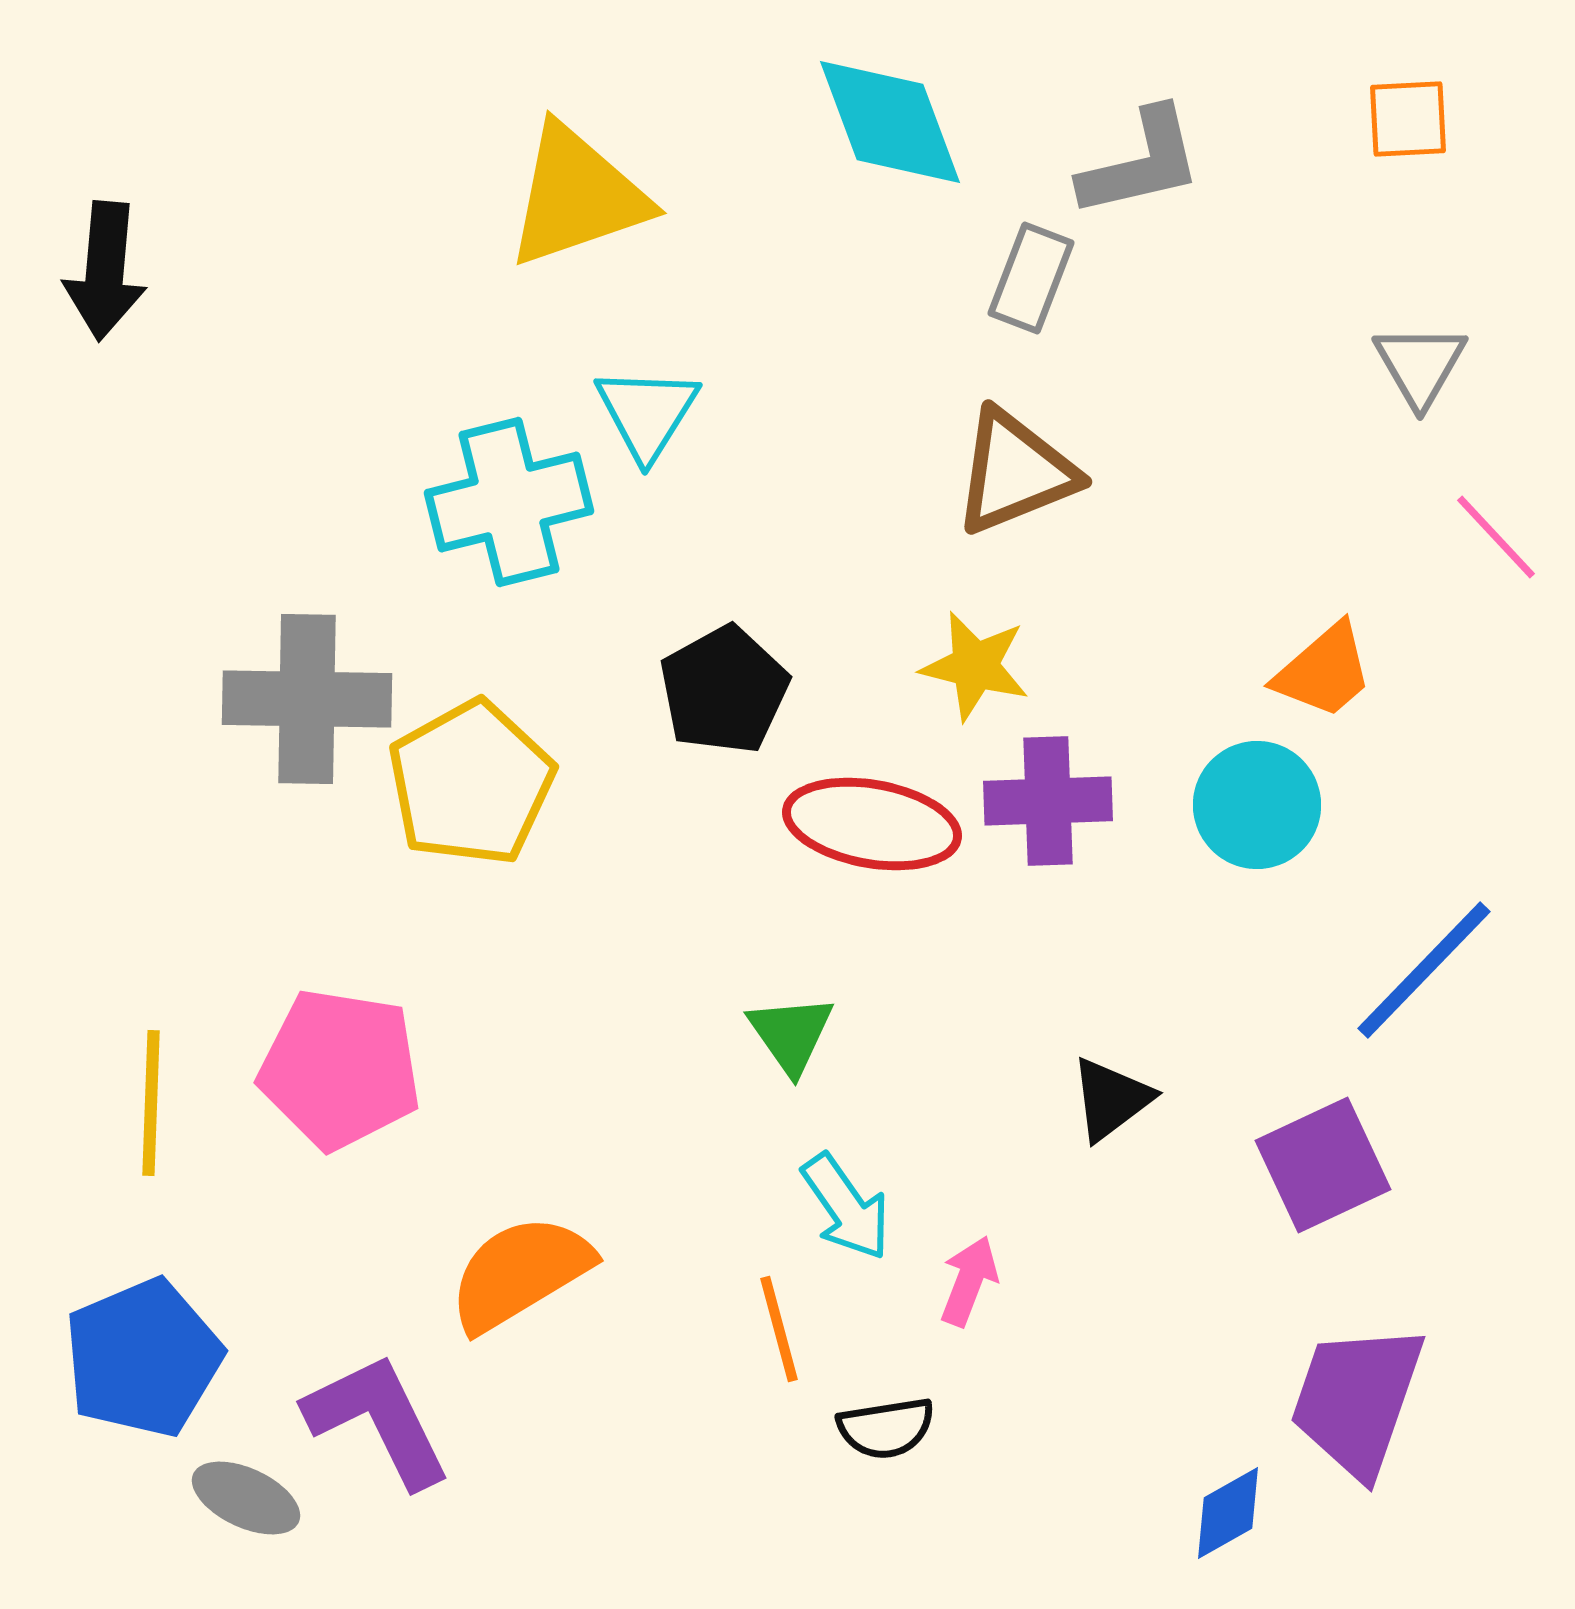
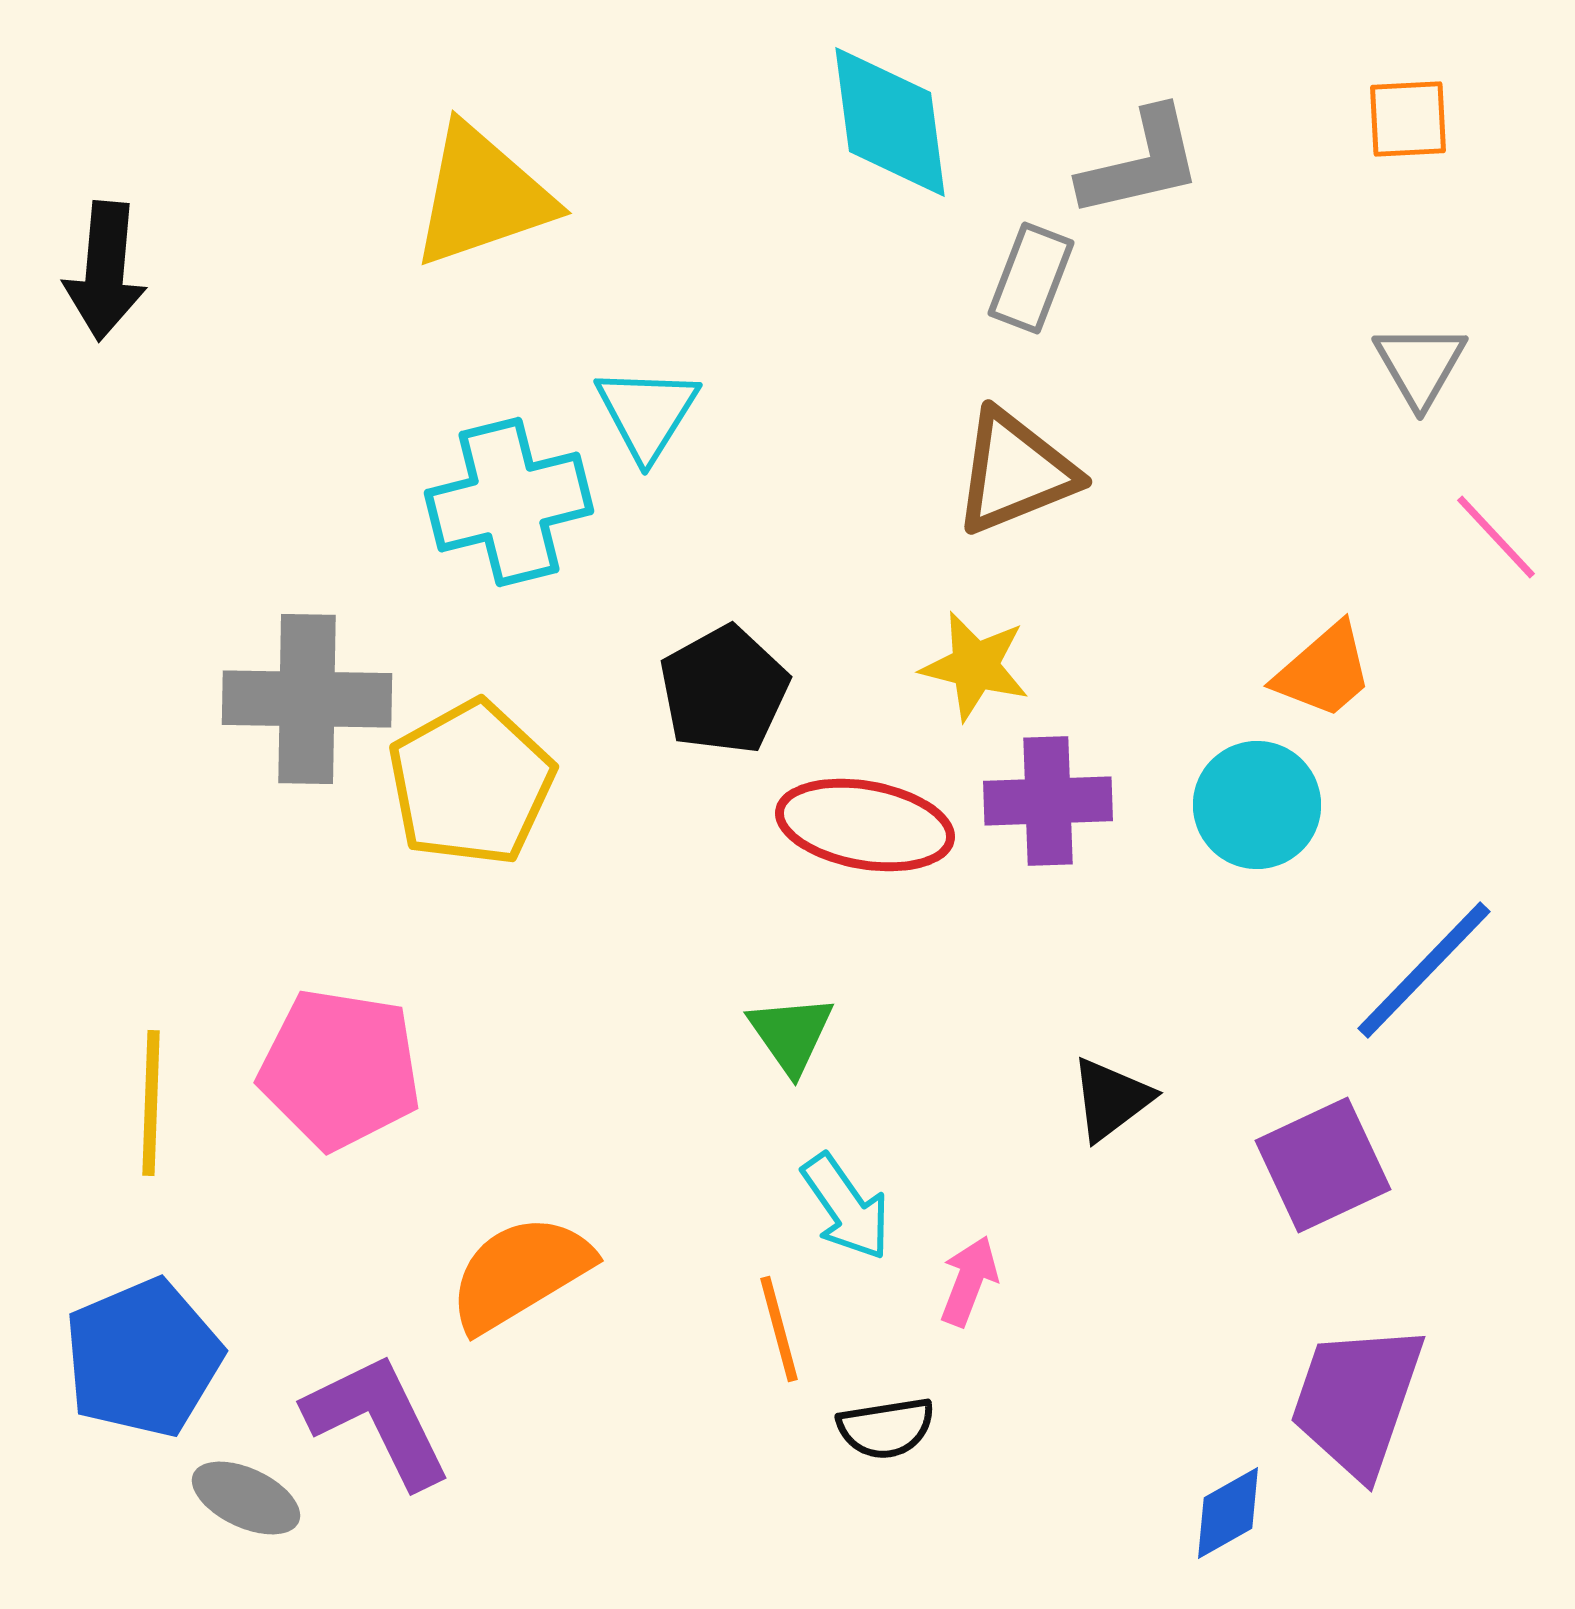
cyan diamond: rotated 13 degrees clockwise
yellow triangle: moved 95 px left
red ellipse: moved 7 px left, 1 px down
